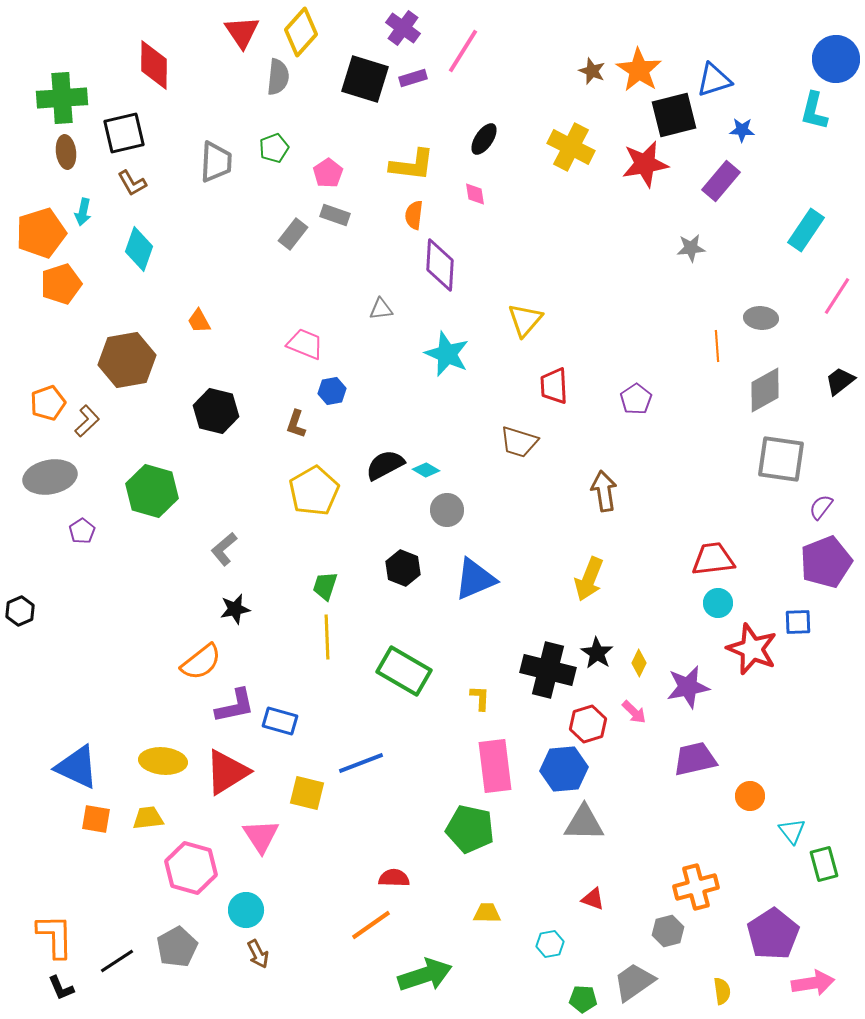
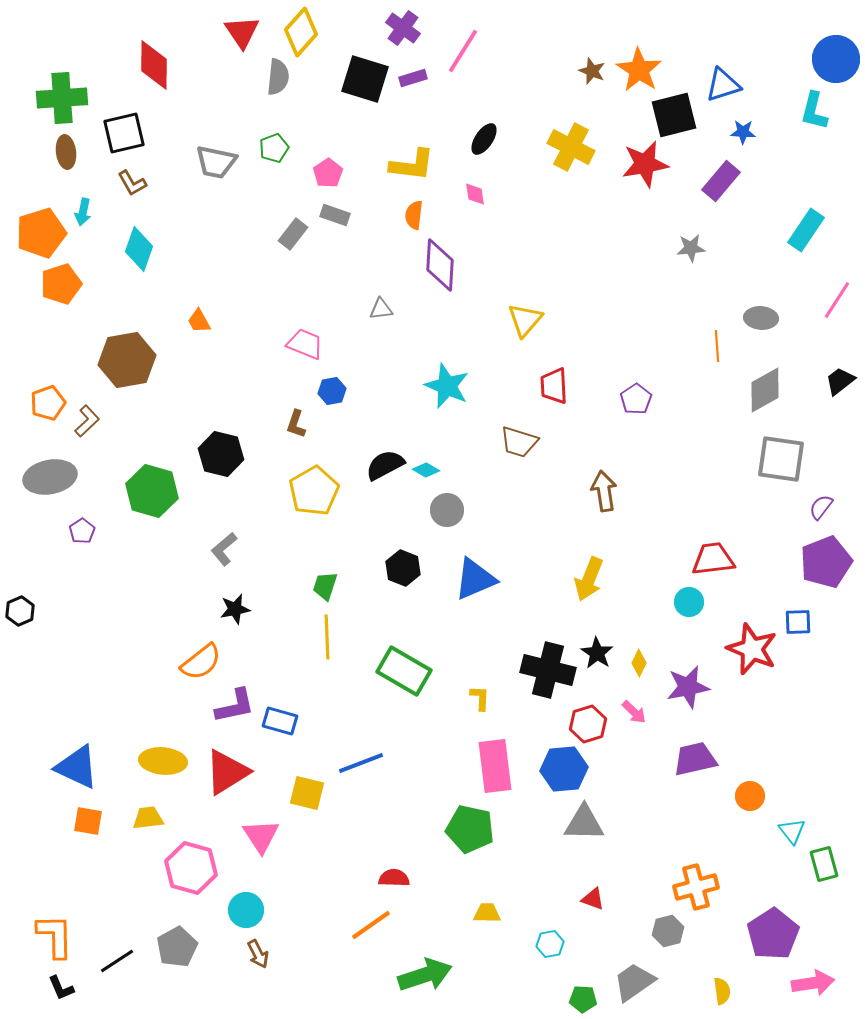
blue triangle at (714, 80): moved 9 px right, 5 px down
blue star at (742, 130): moved 1 px right, 2 px down
gray trapezoid at (216, 162): rotated 99 degrees clockwise
pink line at (837, 296): moved 4 px down
cyan star at (447, 354): moved 32 px down
black hexagon at (216, 411): moved 5 px right, 43 px down
cyan circle at (718, 603): moved 29 px left, 1 px up
orange square at (96, 819): moved 8 px left, 2 px down
